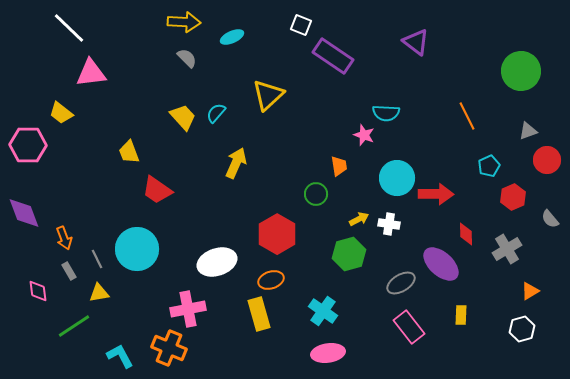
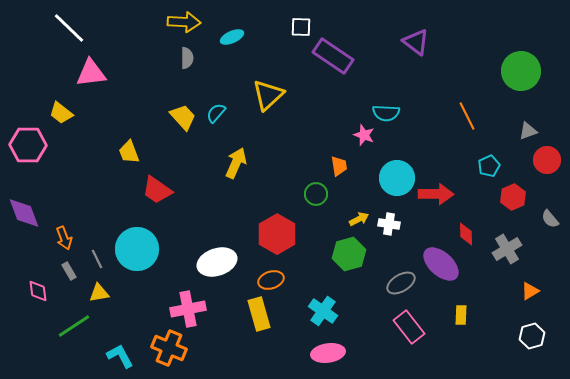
white square at (301, 25): moved 2 px down; rotated 20 degrees counterclockwise
gray semicircle at (187, 58): rotated 45 degrees clockwise
white hexagon at (522, 329): moved 10 px right, 7 px down
